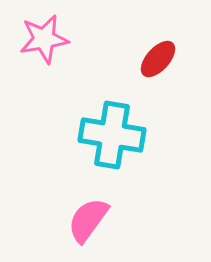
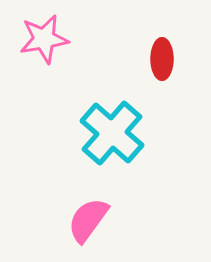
red ellipse: moved 4 px right; rotated 42 degrees counterclockwise
cyan cross: moved 2 px up; rotated 32 degrees clockwise
